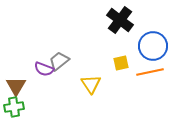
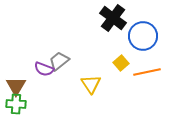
black cross: moved 7 px left, 2 px up
blue circle: moved 10 px left, 10 px up
yellow square: rotated 28 degrees counterclockwise
orange line: moved 3 px left
green cross: moved 2 px right, 3 px up; rotated 12 degrees clockwise
